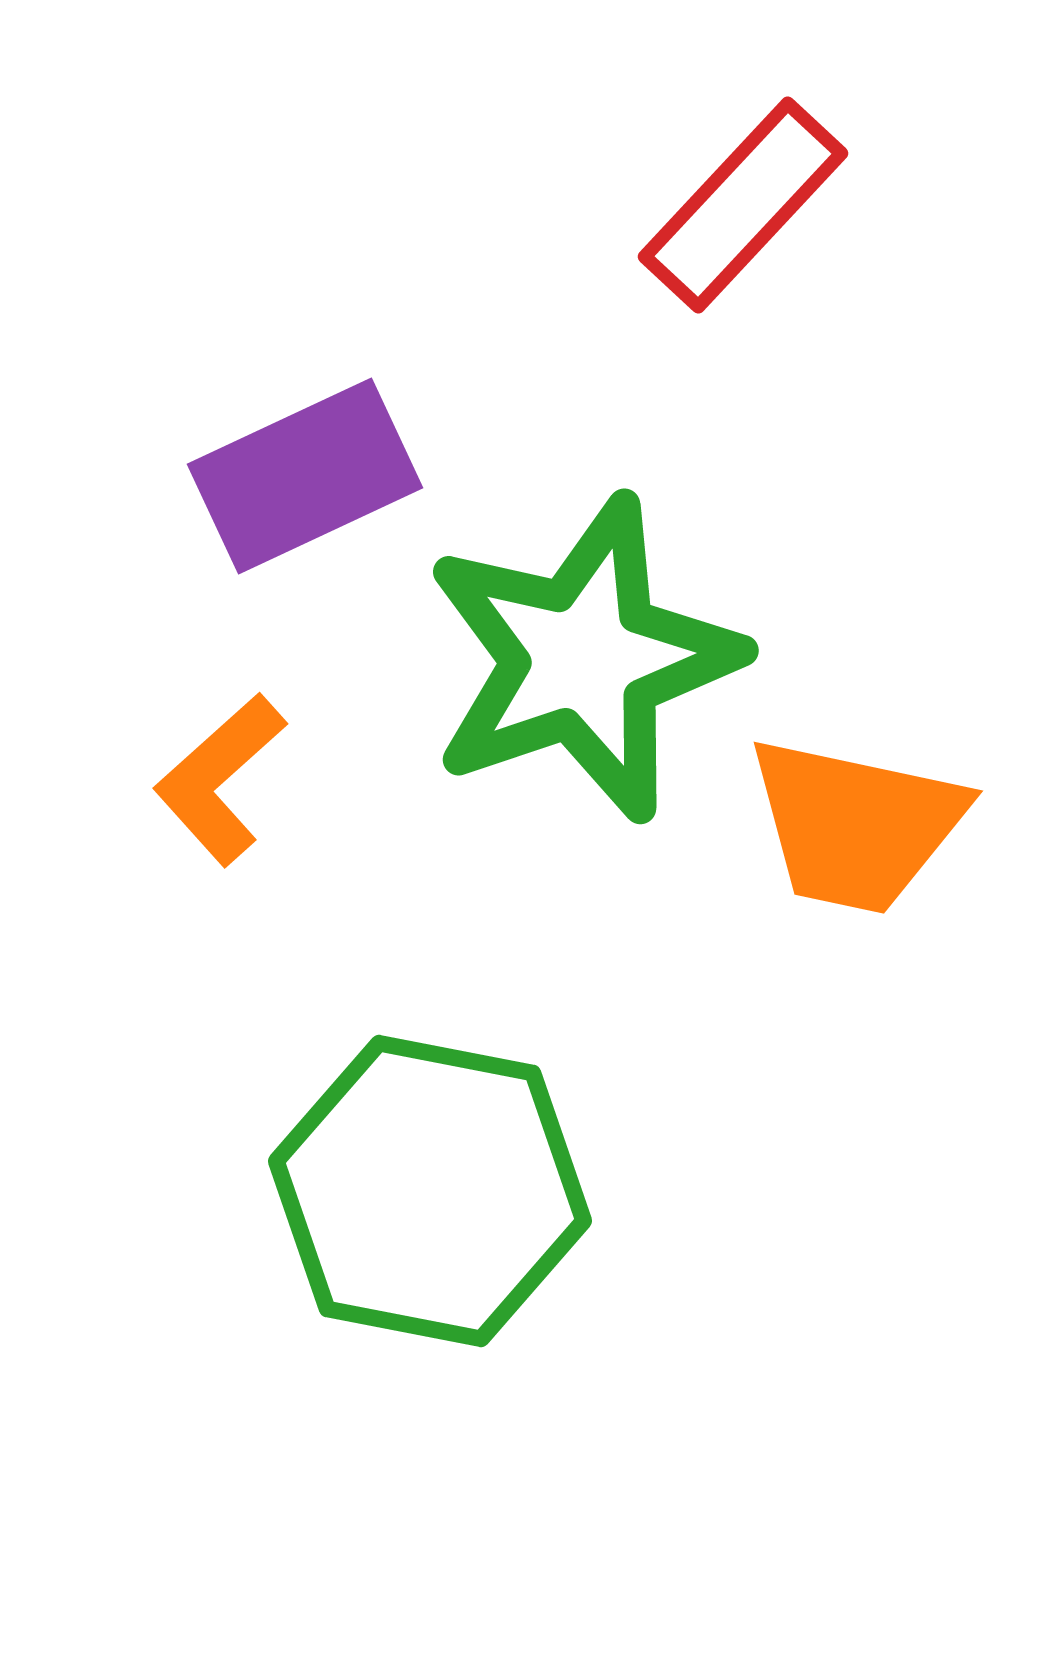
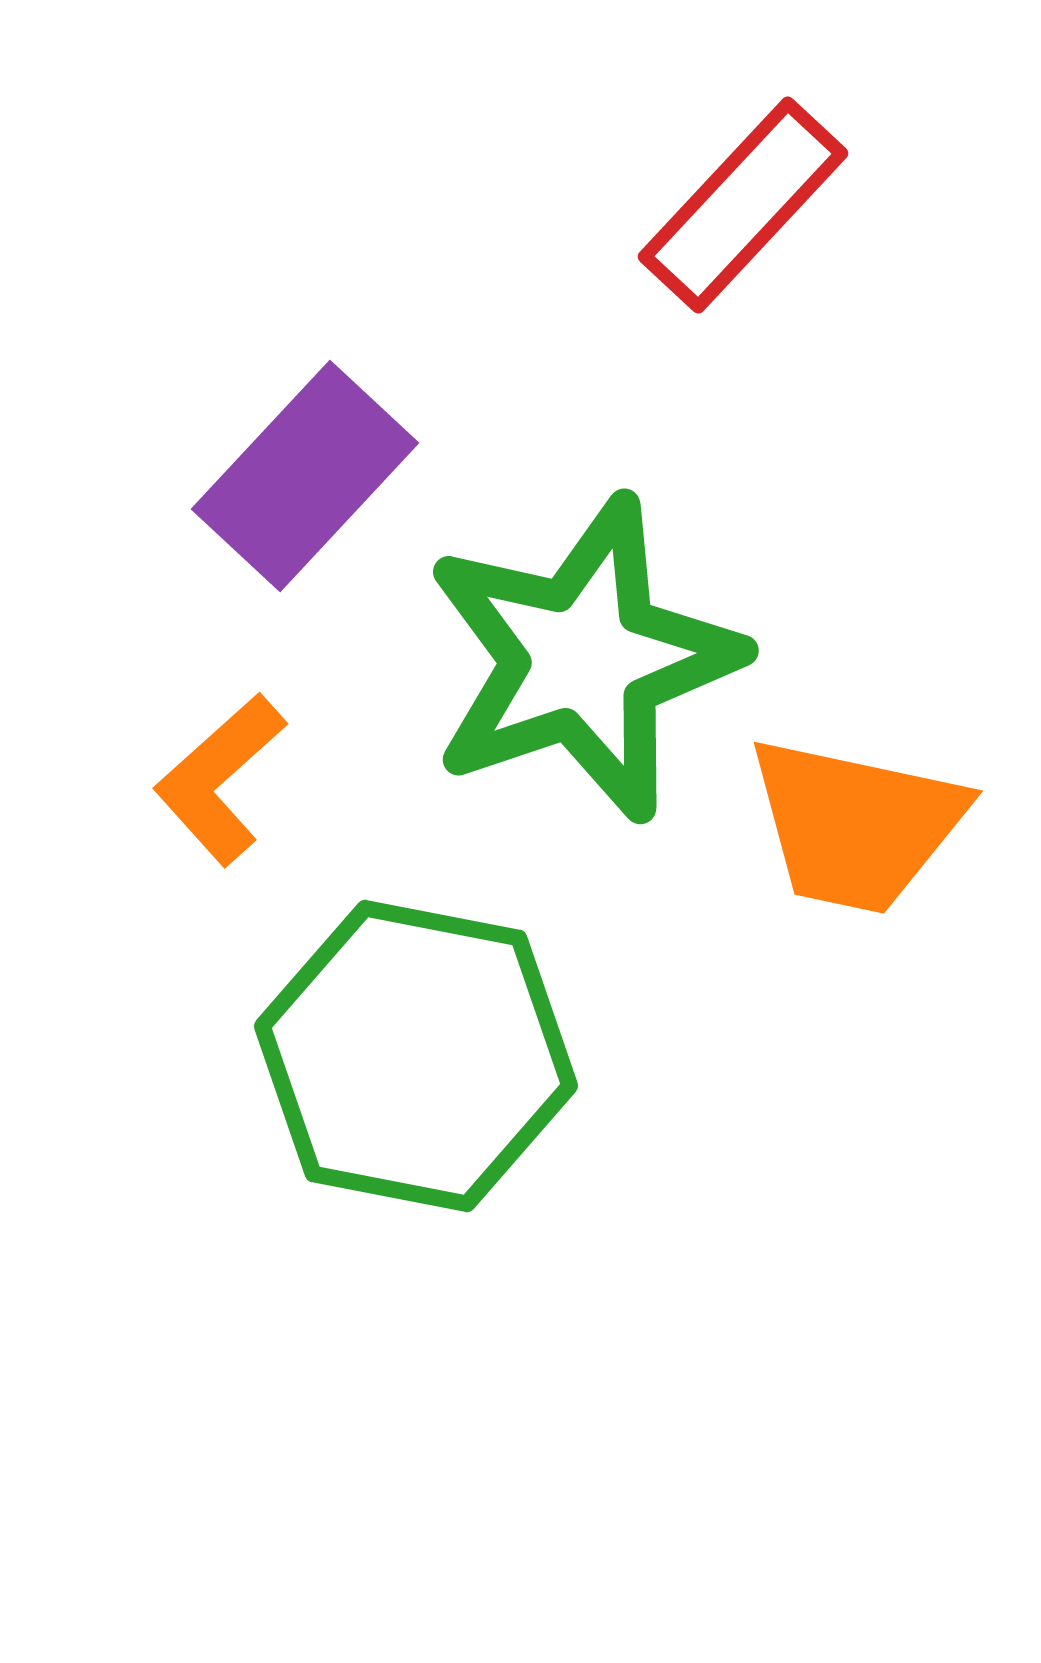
purple rectangle: rotated 22 degrees counterclockwise
green hexagon: moved 14 px left, 135 px up
